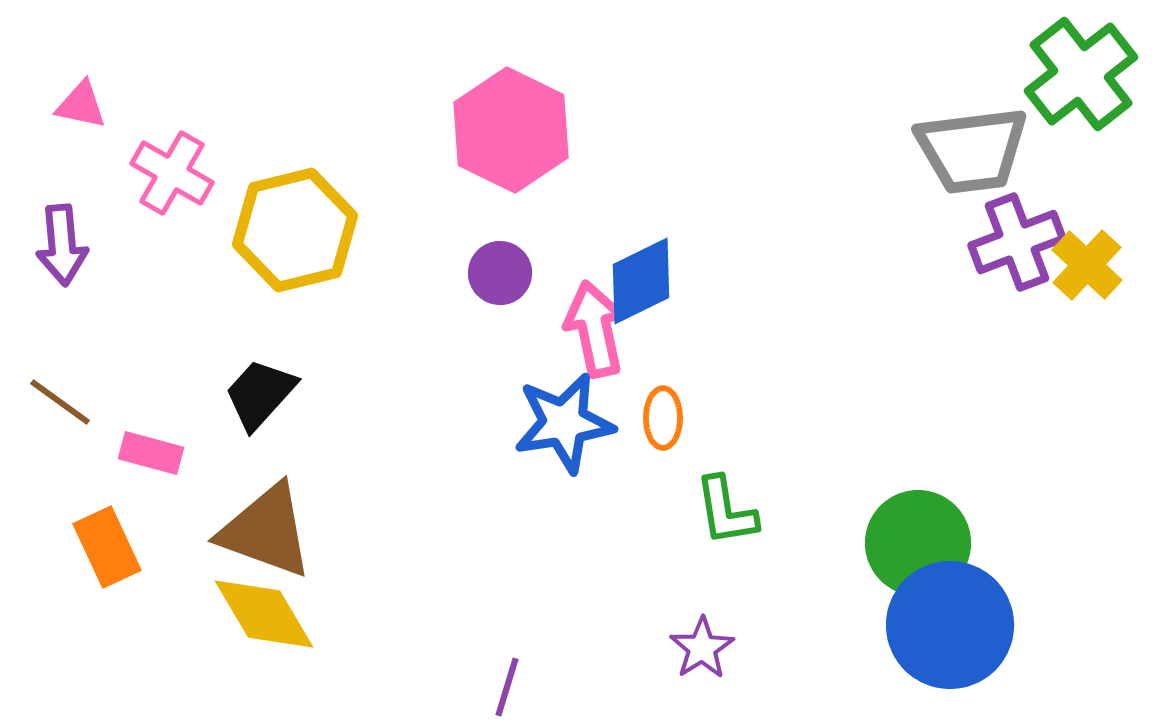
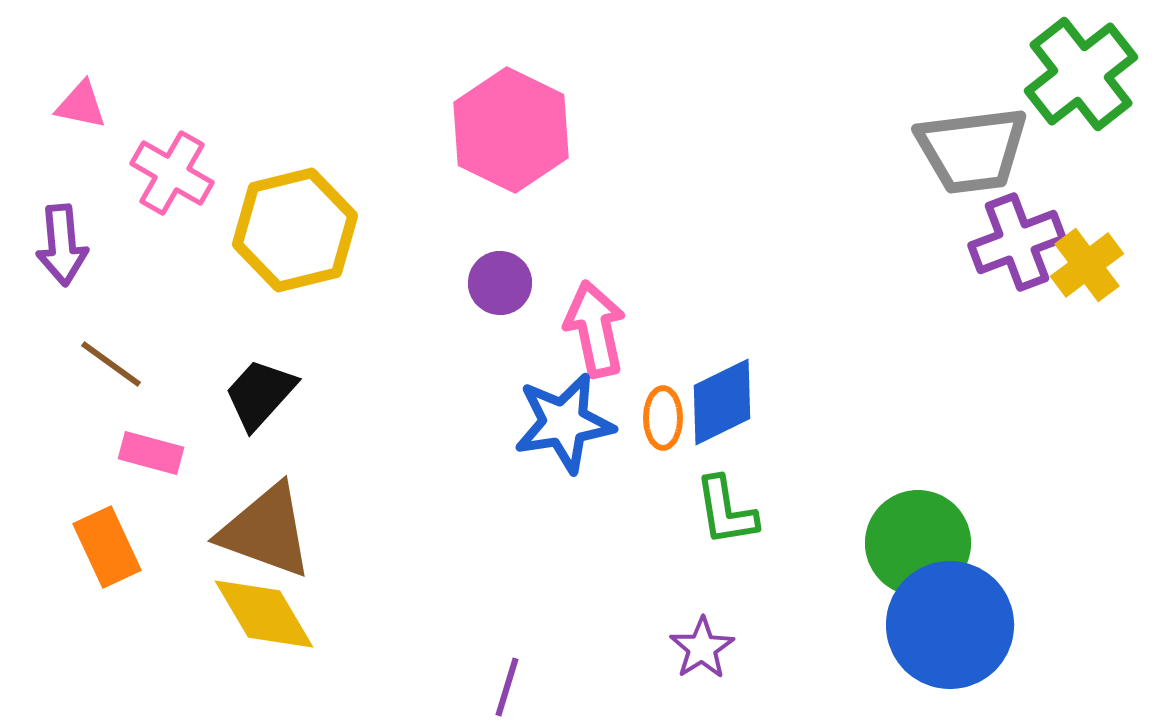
yellow cross: rotated 10 degrees clockwise
purple circle: moved 10 px down
blue diamond: moved 81 px right, 121 px down
brown line: moved 51 px right, 38 px up
